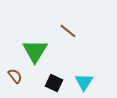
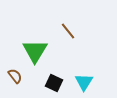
brown line: rotated 12 degrees clockwise
